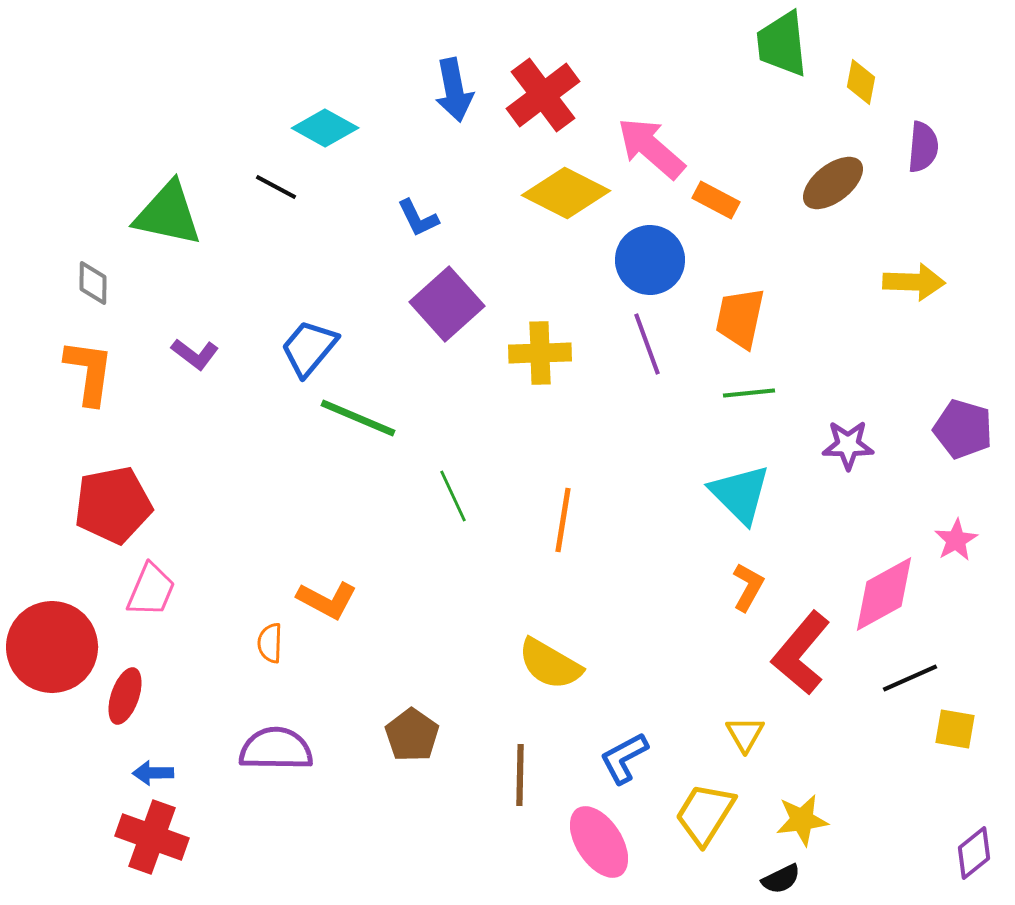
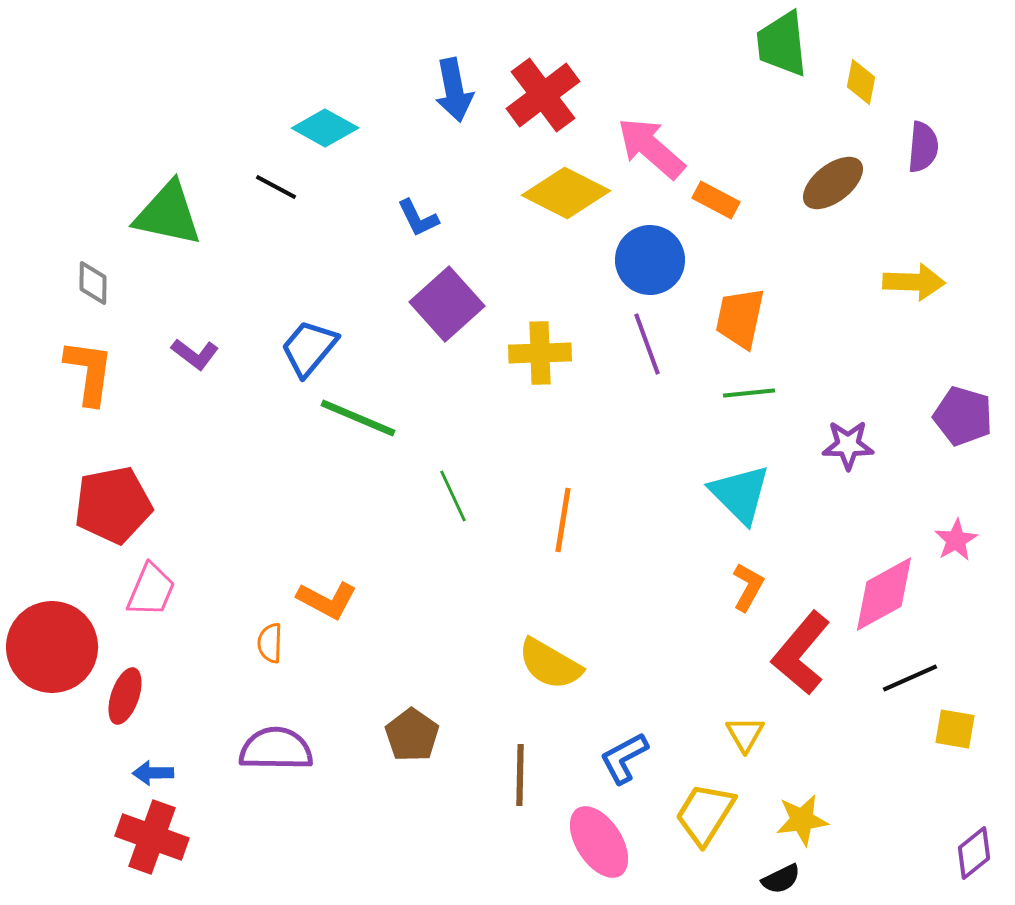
purple pentagon at (963, 429): moved 13 px up
